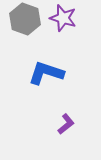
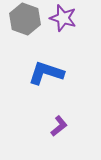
purple L-shape: moved 7 px left, 2 px down
